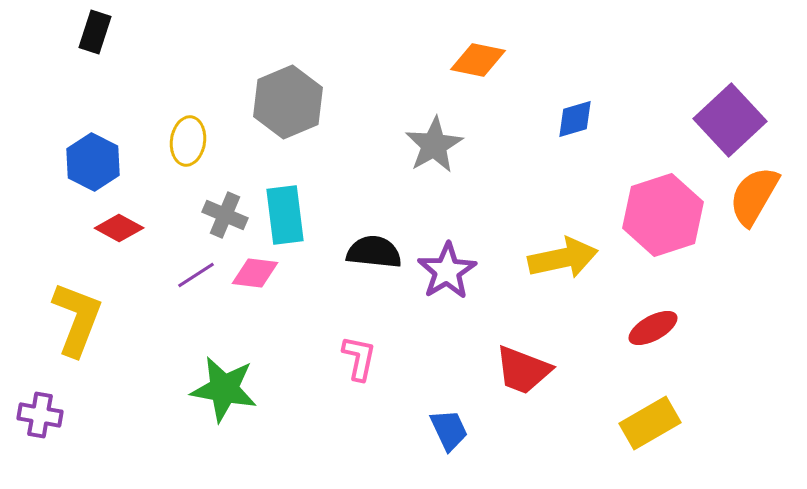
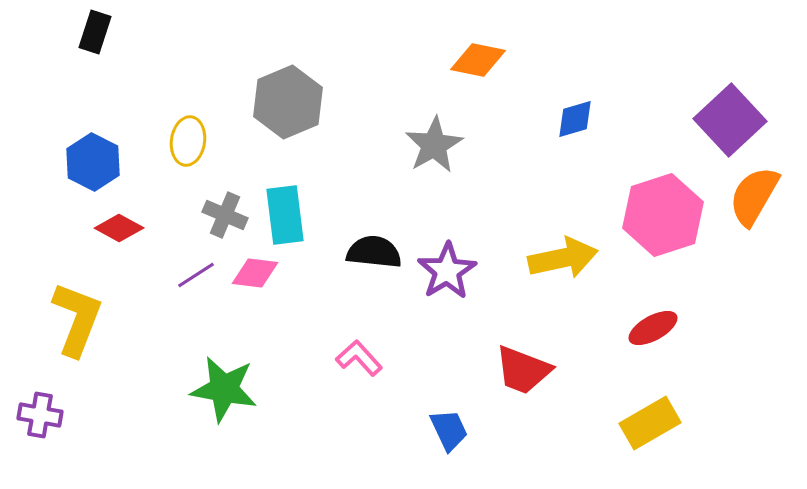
pink L-shape: rotated 54 degrees counterclockwise
